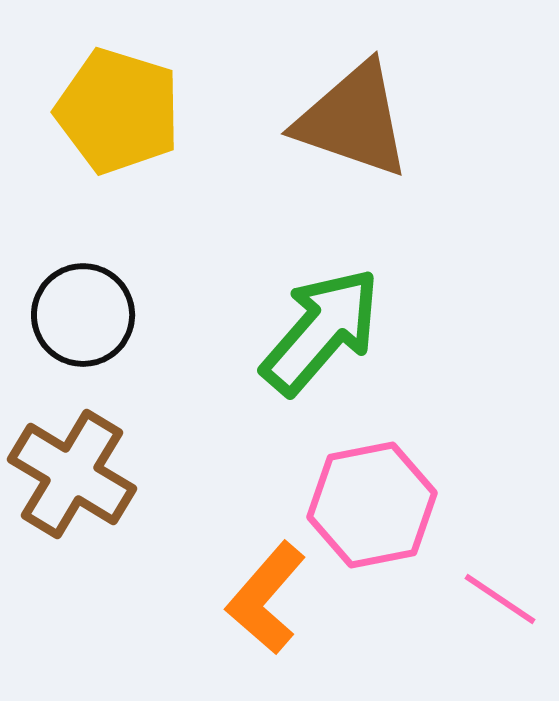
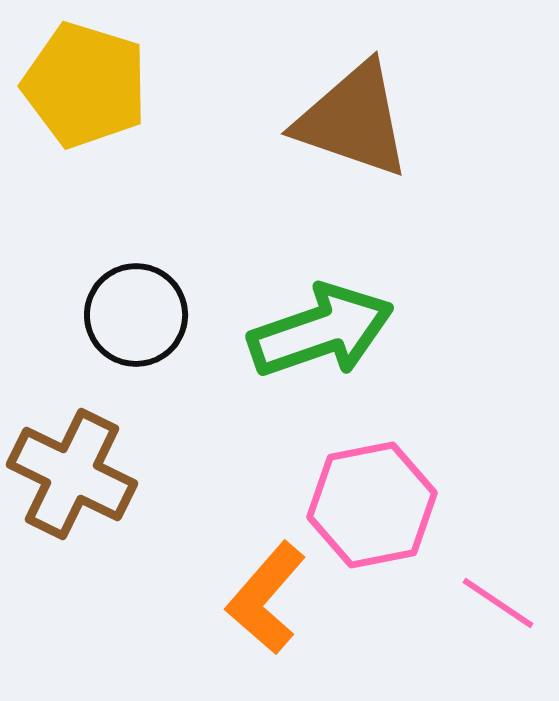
yellow pentagon: moved 33 px left, 26 px up
black circle: moved 53 px right
green arrow: rotated 30 degrees clockwise
brown cross: rotated 5 degrees counterclockwise
pink line: moved 2 px left, 4 px down
